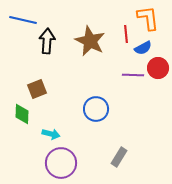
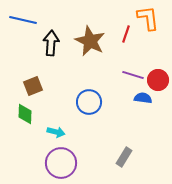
red line: rotated 24 degrees clockwise
black arrow: moved 4 px right, 2 px down
blue semicircle: moved 50 px down; rotated 144 degrees counterclockwise
red circle: moved 12 px down
purple line: rotated 15 degrees clockwise
brown square: moved 4 px left, 3 px up
blue circle: moved 7 px left, 7 px up
green diamond: moved 3 px right
cyan arrow: moved 5 px right, 2 px up
gray rectangle: moved 5 px right
